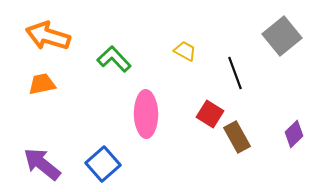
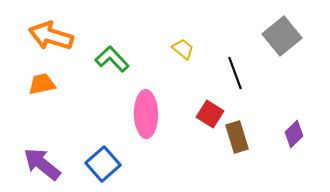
orange arrow: moved 3 px right
yellow trapezoid: moved 2 px left, 2 px up; rotated 10 degrees clockwise
green L-shape: moved 2 px left
brown rectangle: rotated 12 degrees clockwise
